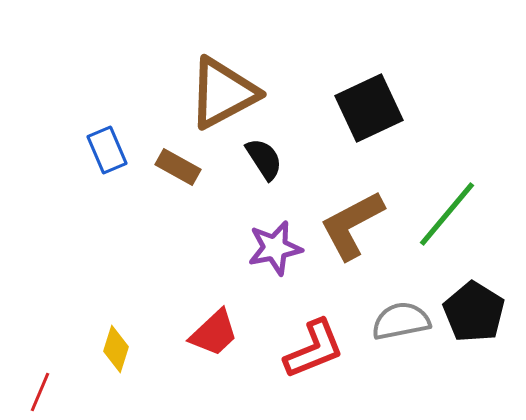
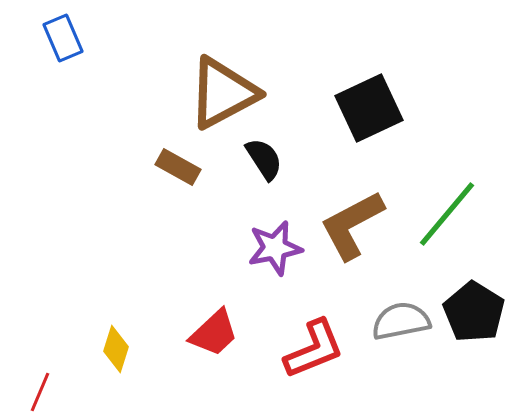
blue rectangle: moved 44 px left, 112 px up
